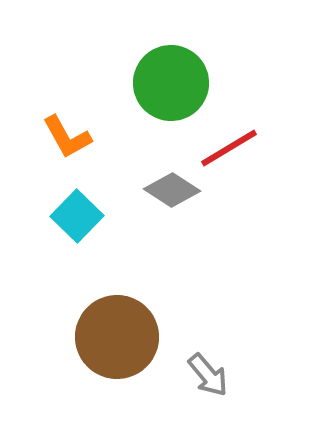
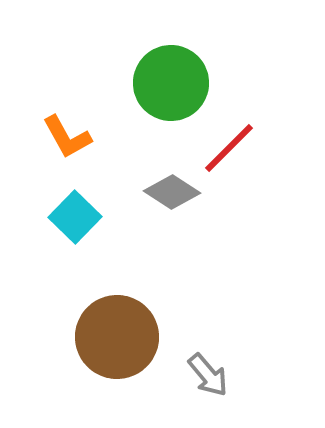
red line: rotated 14 degrees counterclockwise
gray diamond: moved 2 px down
cyan square: moved 2 px left, 1 px down
